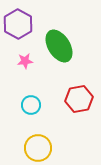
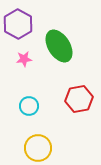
pink star: moved 1 px left, 2 px up
cyan circle: moved 2 px left, 1 px down
